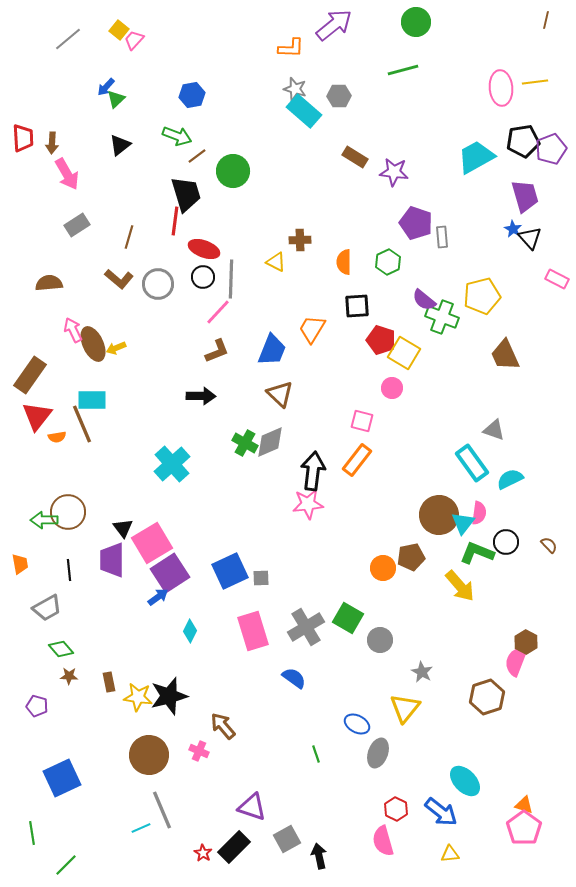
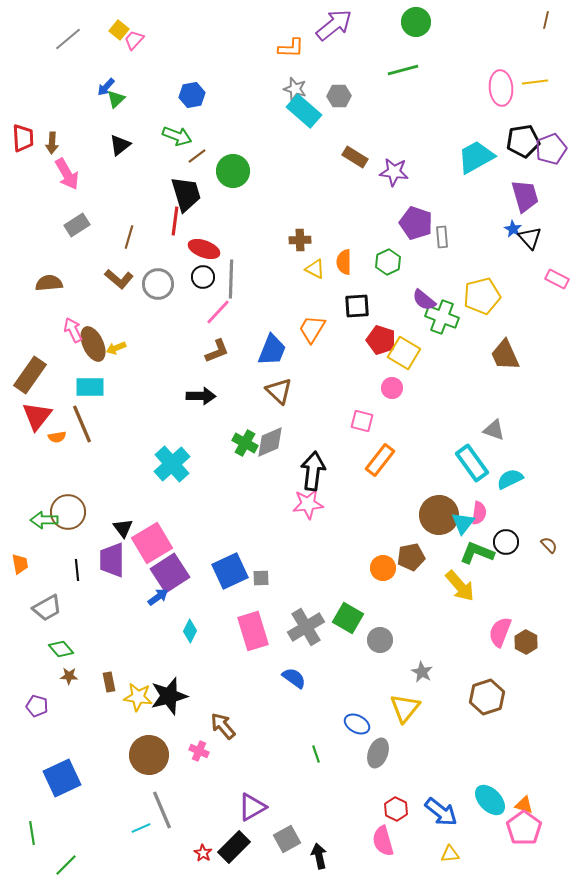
yellow triangle at (276, 262): moved 39 px right, 7 px down
brown triangle at (280, 394): moved 1 px left, 3 px up
cyan rectangle at (92, 400): moved 2 px left, 13 px up
orange rectangle at (357, 460): moved 23 px right
black line at (69, 570): moved 8 px right
pink semicircle at (516, 661): moved 16 px left, 29 px up
cyan ellipse at (465, 781): moved 25 px right, 19 px down
purple triangle at (252, 807): rotated 48 degrees counterclockwise
